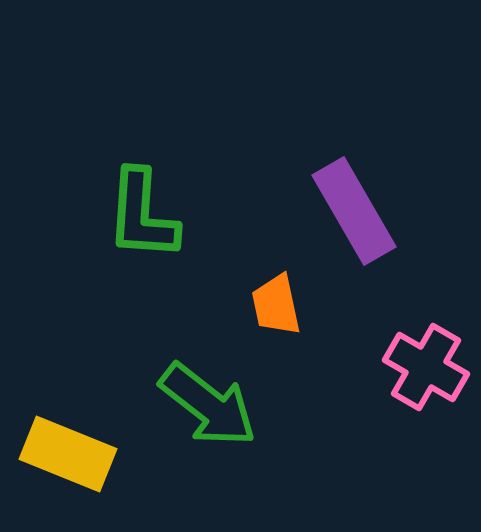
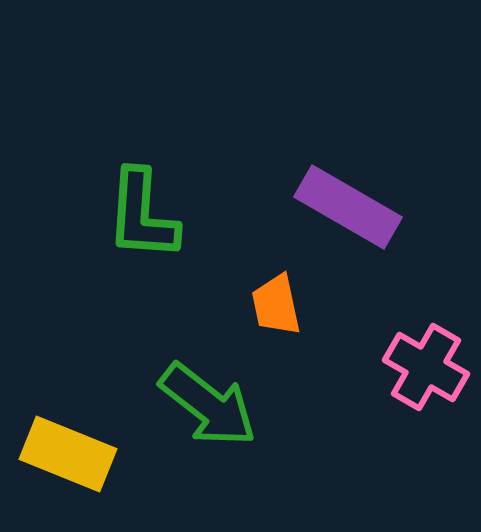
purple rectangle: moved 6 px left, 4 px up; rotated 30 degrees counterclockwise
